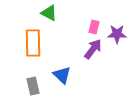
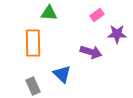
green triangle: rotated 24 degrees counterclockwise
pink rectangle: moved 3 px right, 12 px up; rotated 40 degrees clockwise
purple arrow: moved 2 px left, 3 px down; rotated 70 degrees clockwise
blue triangle: moved 1 px up
gray rectangle: rotated 12 degrees counterclockwise
